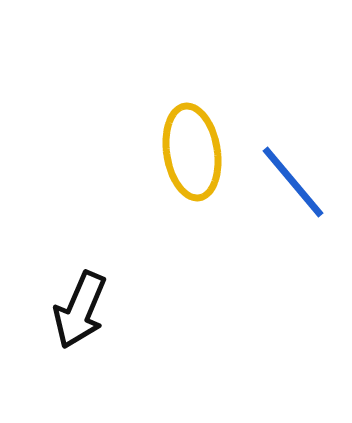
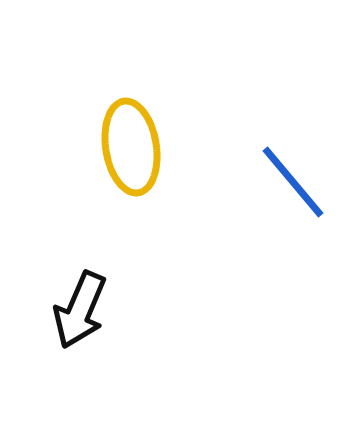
yellow ellipse: moved 61 px left, 5 px up
